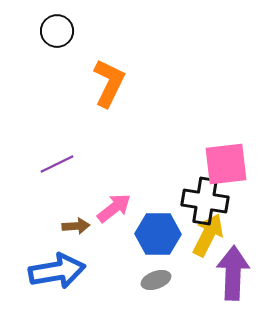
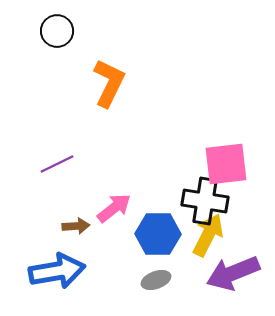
purple arrow: rotated 114 degrees counterclockwise
